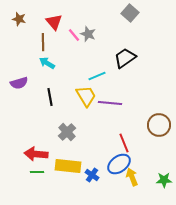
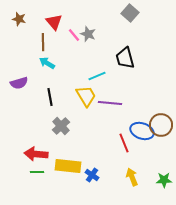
black trapezoid: rotated 70 degrees counterclockwise
brown circle: moved 2 px right
gray cross: moved 6 px left, 6 px up
blue ellipse: moved 23 px right, 33 px up; rotated 55 degrees clockwise
